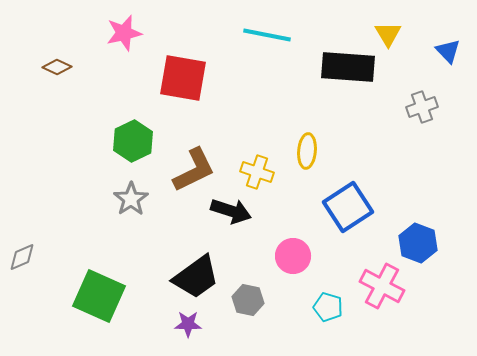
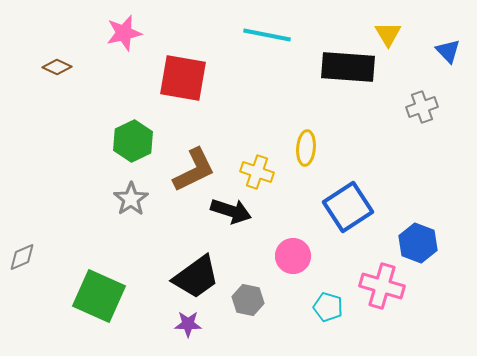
yellow ellipse: moved 1 px left, 3 px up
pink cross: rotated 12 degrees counterclockwise
